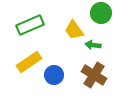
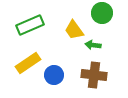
green circle: moved 1 px right
yellow rectangle: moved 1 px left, 1 px down
brown cross: rotated 25 degrees counterclockwise
